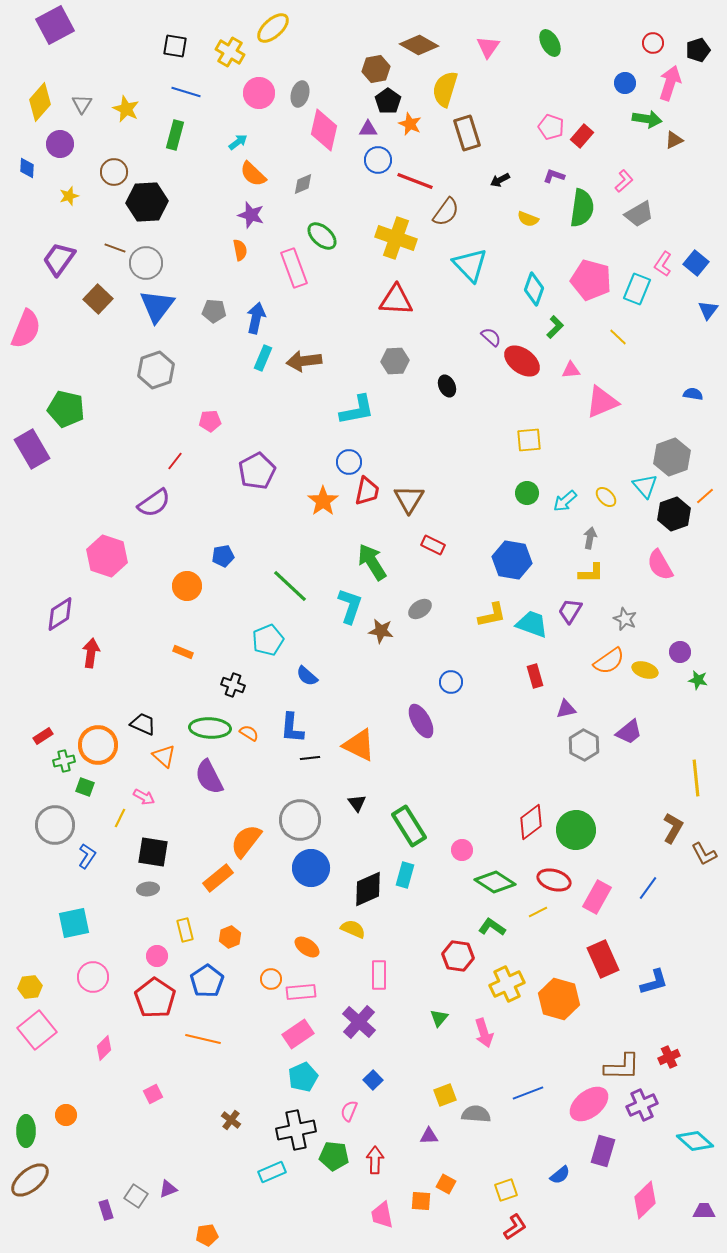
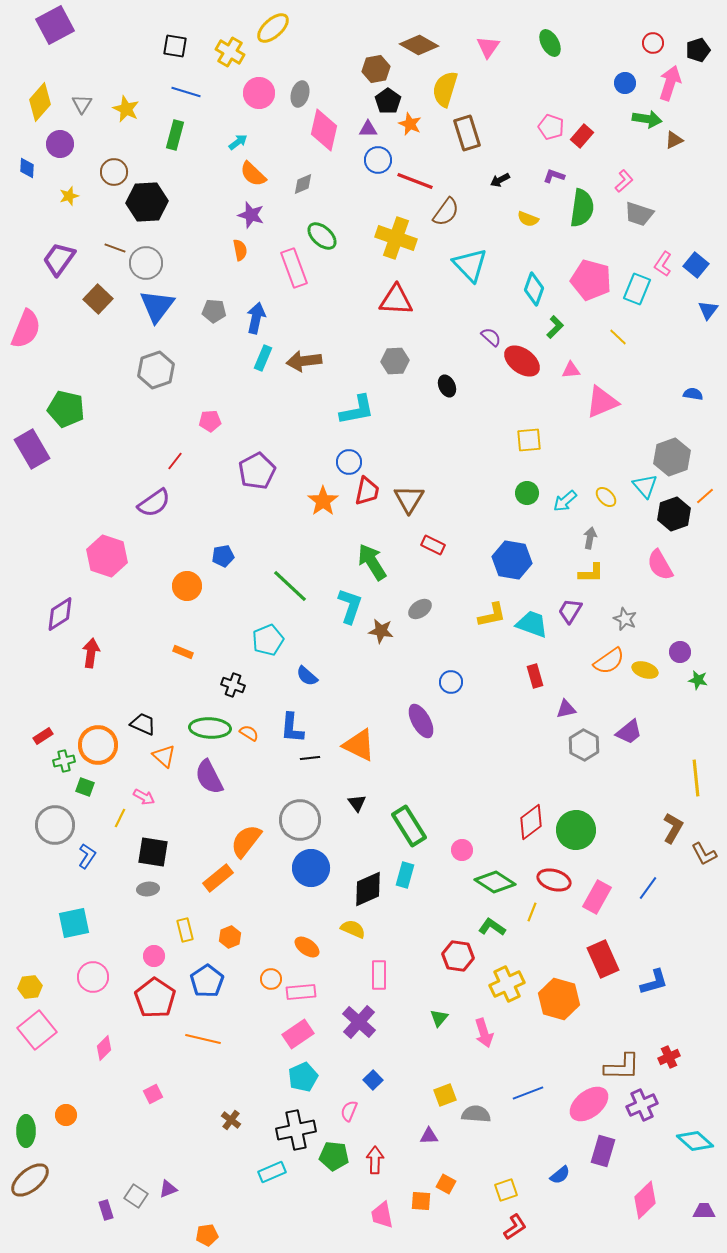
gray trapezoid at (639, 214): rotated 48 degrees clockwise
blue square at (696, 263): moved 2 px down
yellow line at (538, 912): moved 6 px left; rotated 42 degrees counterclockwise
pink circle at (157, 956): moved 3 px left
